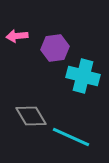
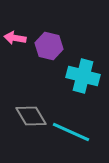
pink arrow: moved 2 px left, 2 px down; rotated 15 degrees clockwise
purple hexagon: moved 6 px left, 2 px up; rotated 20 degrees clockwise
cyan line: moved 5 px up
